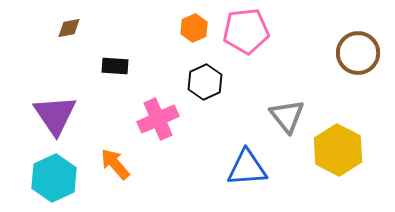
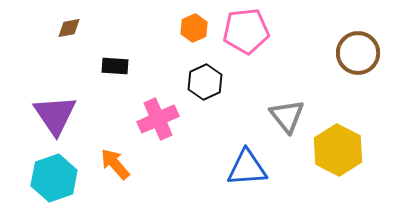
cyan hexagon: rotated 6 degrees clockwise
